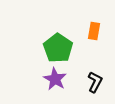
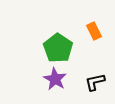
orange rectangle: rotated 36 degrees counterclockwise
black L-shape: rotated 130 degrees counterclockwise
